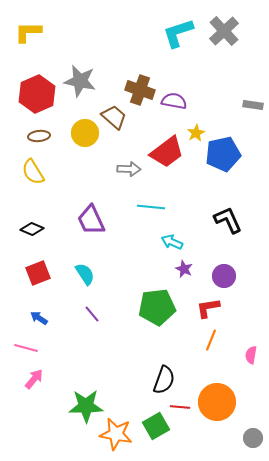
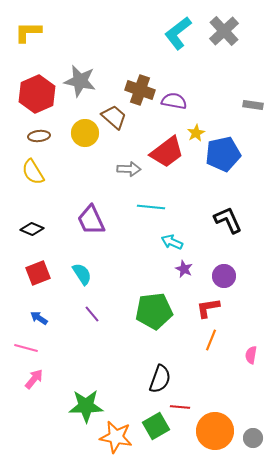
cyan L-shape: rotated 20 degrees counterclockwise
cyan semicircle: moved 3 px left
green pentagon: moved 3 px left, 4 px down
black semicircle: moved 4 px left, 1 px up
orange circle: moved 2 px left, 29 px down
orange star: moved 3 px down
